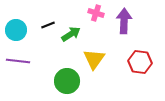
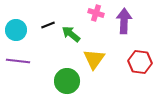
green arrow: rotated 108 degrees counterclockwise
